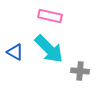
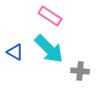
pink rectangle: rotated 20 degrees clockwise
